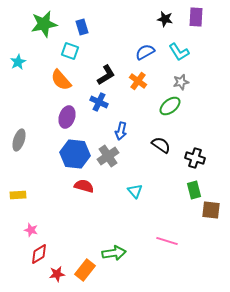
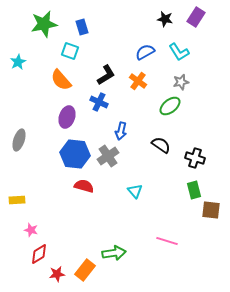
purple rectangle: rotated 30 degrees clockwise
yellow rectangle: moved 1 px left, 5 px down
